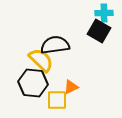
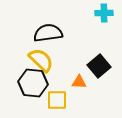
black square: moved 35 px down; rotated 20 degrees clockwise
black semicircle: moved 7 px left, 12 px up
orange triangle: moved 8 px right, 5 px up; rotated 28 degrees clockwise
